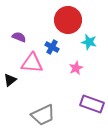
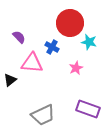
red circle: moved 2 px right, 3 px down
purple semicircle: rotated 24 degrees clockwise
purple rectangle: moved 4 px left, 5 px down
